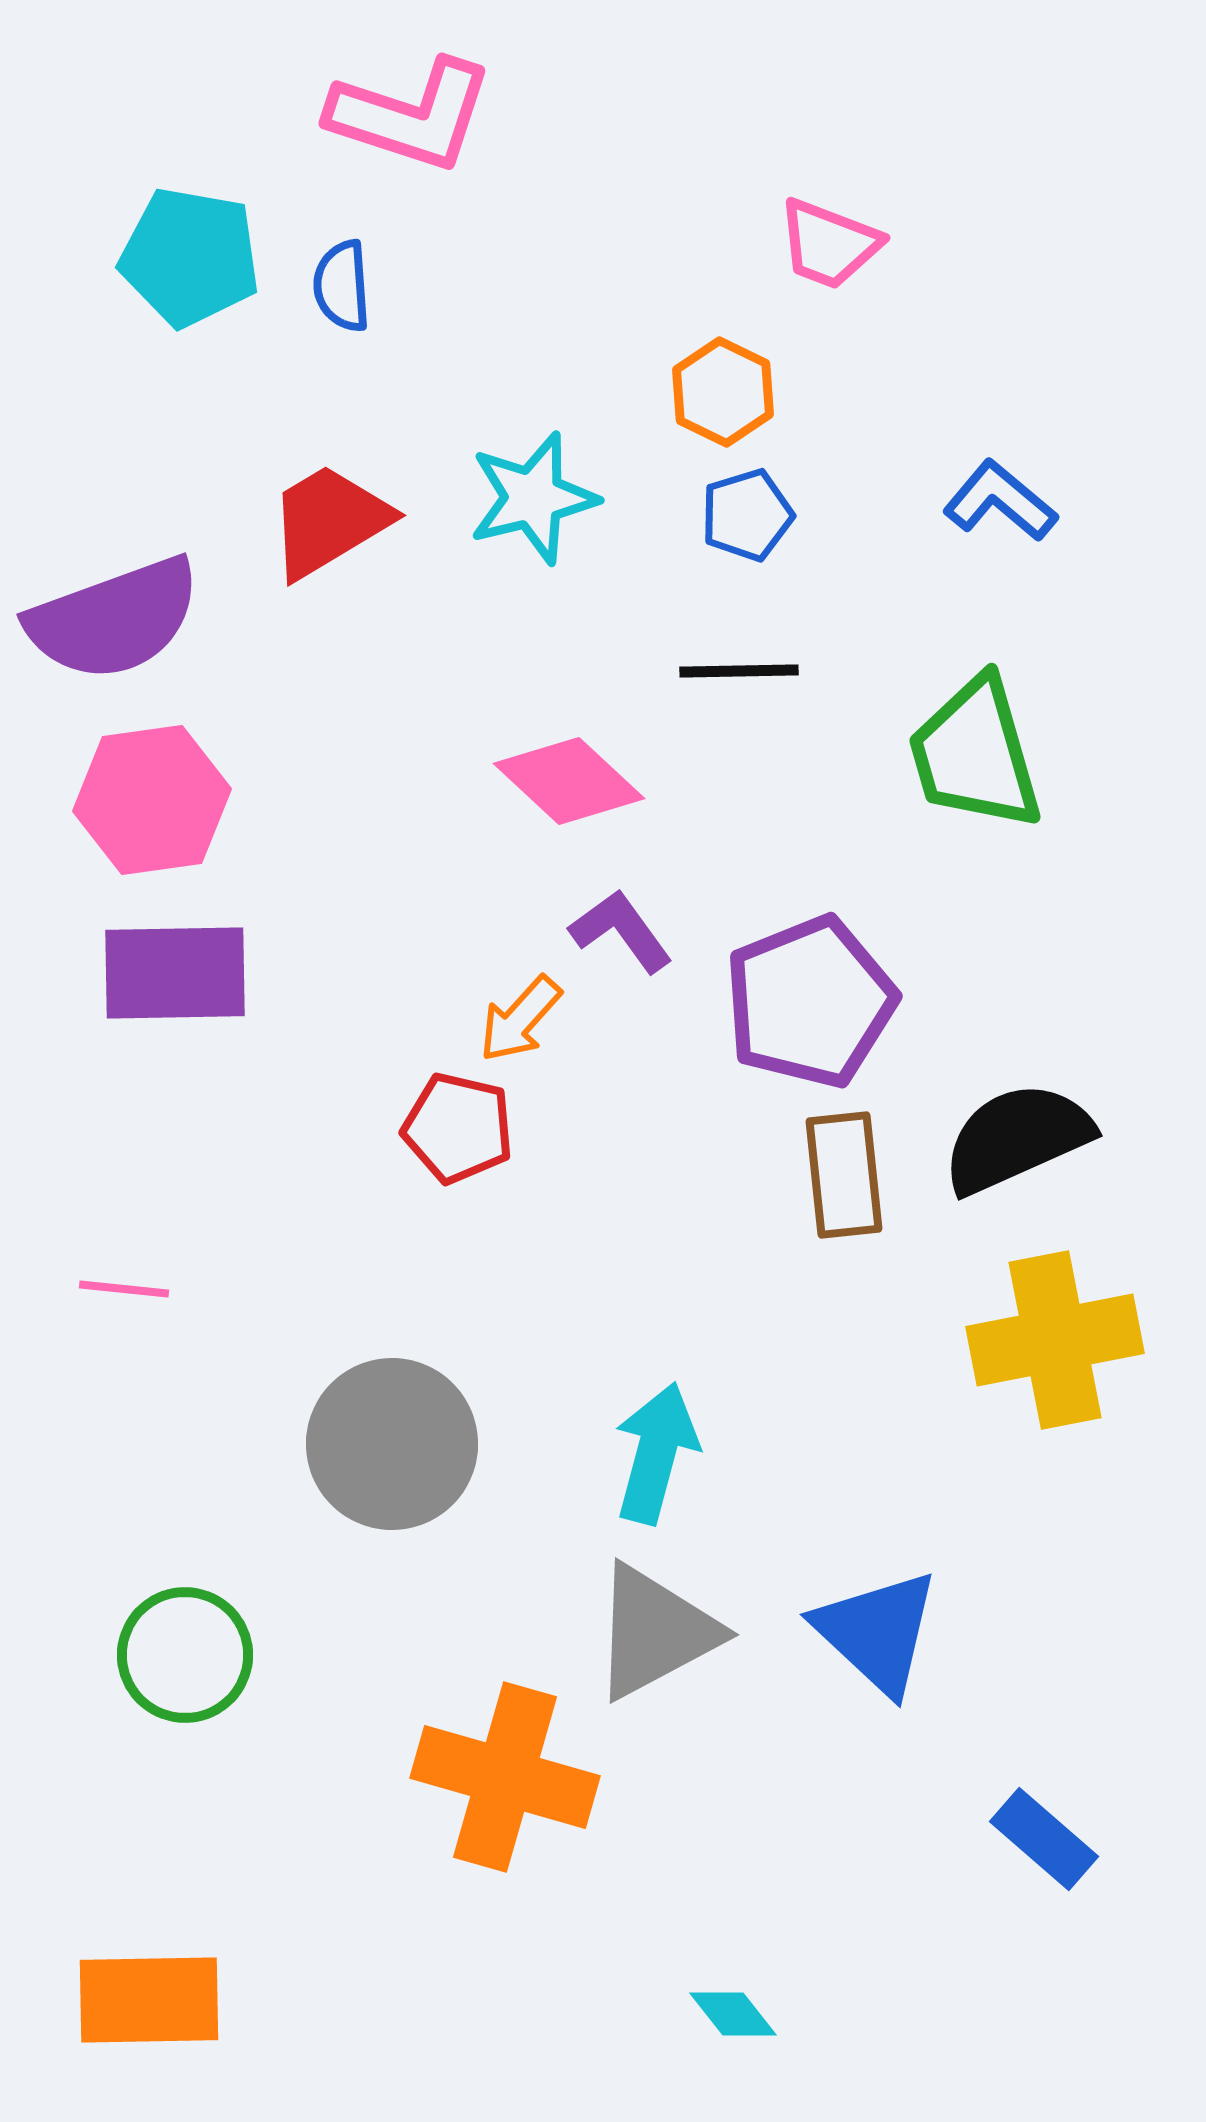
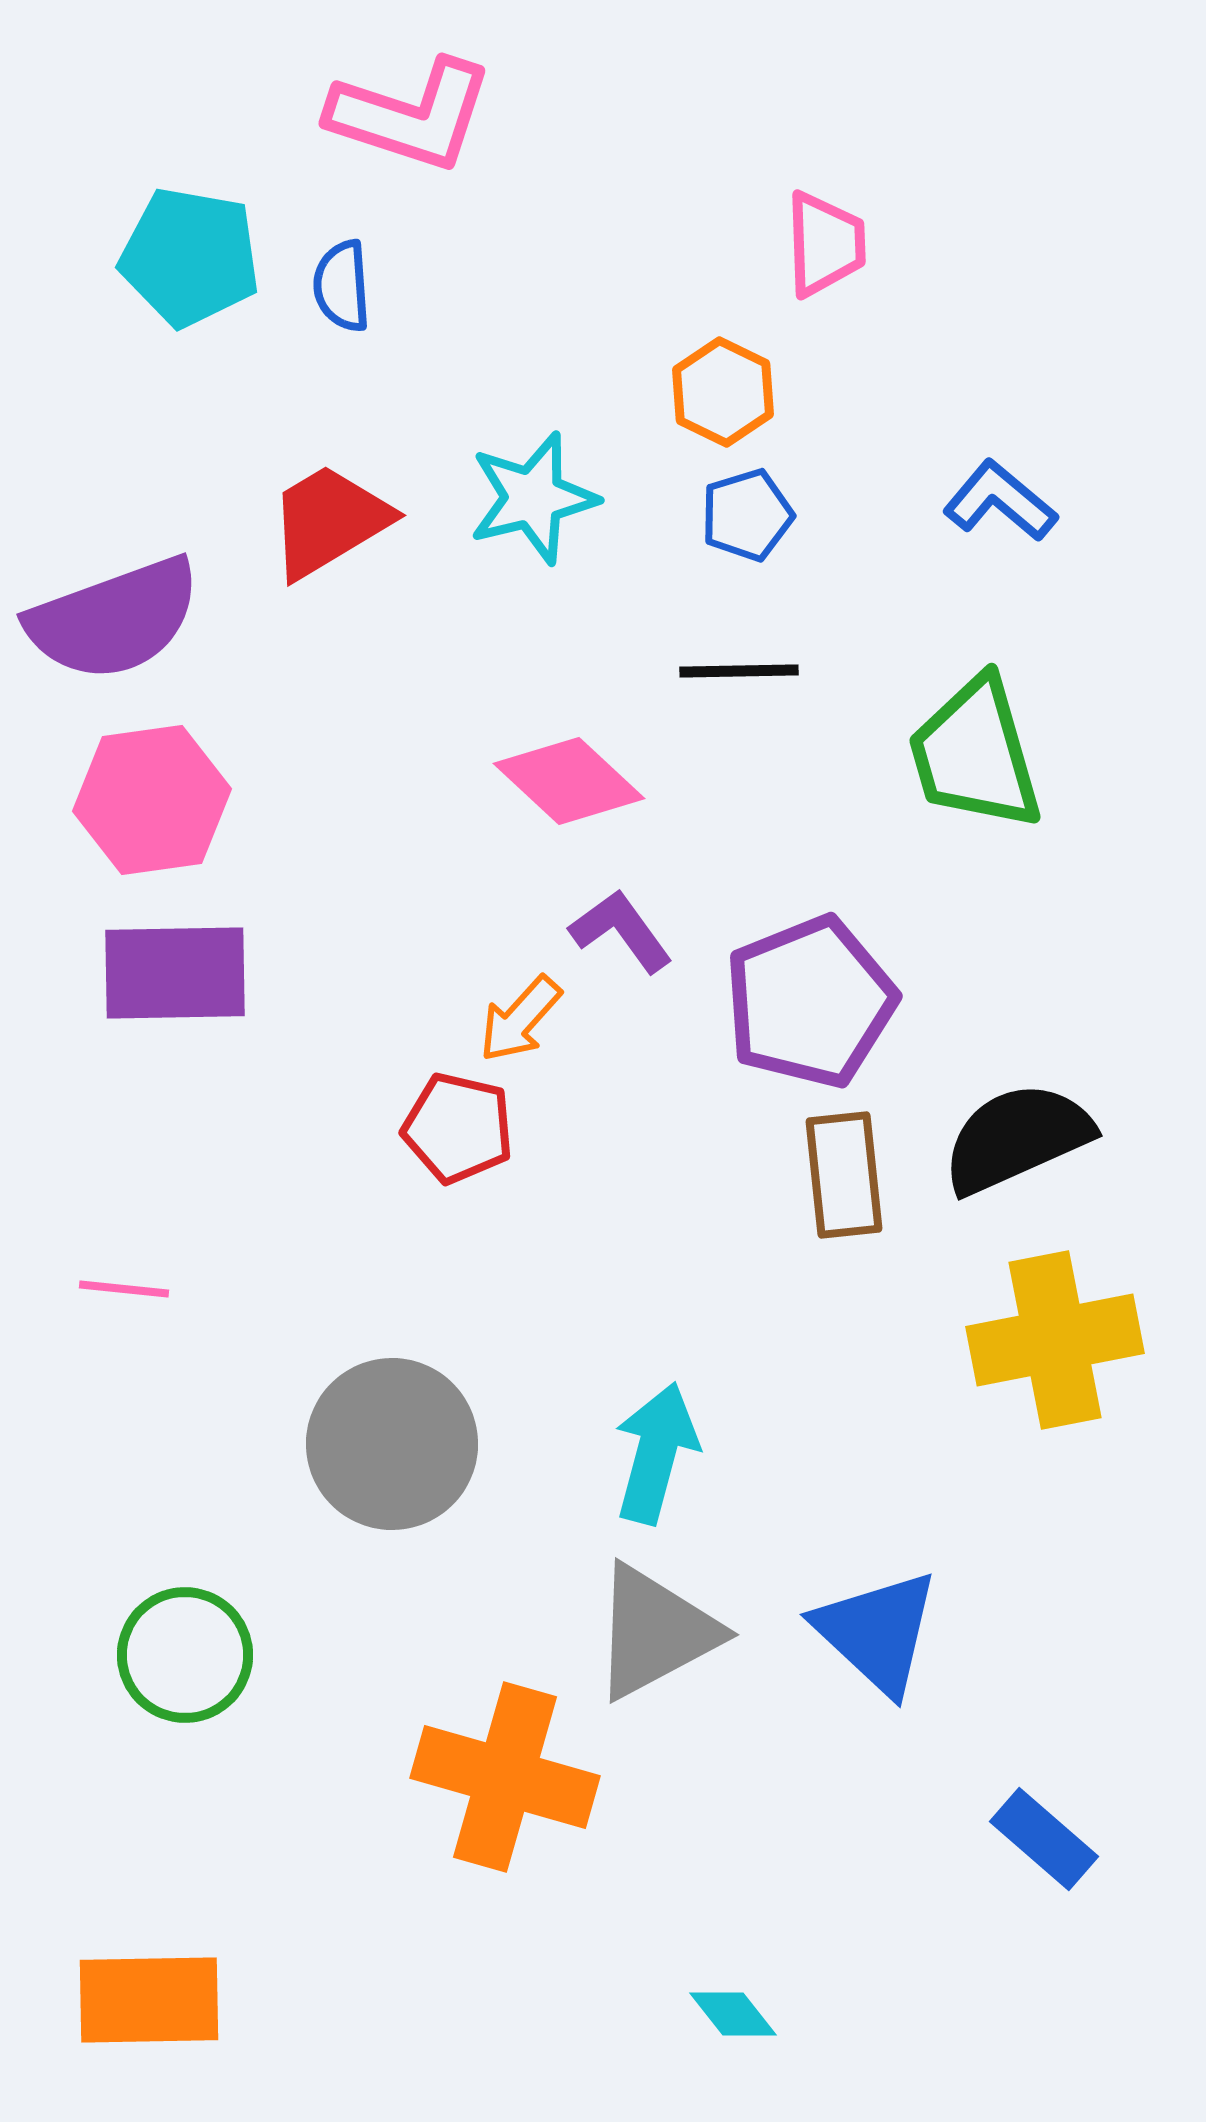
pink trapezoid: moved 4 px left; rotated 113 degrees counterclockwise
